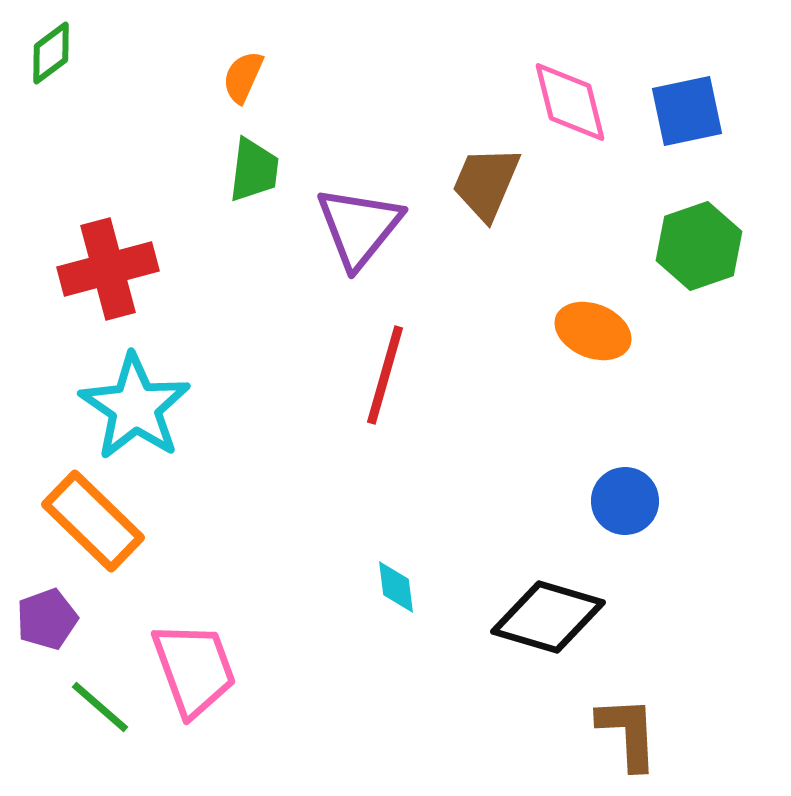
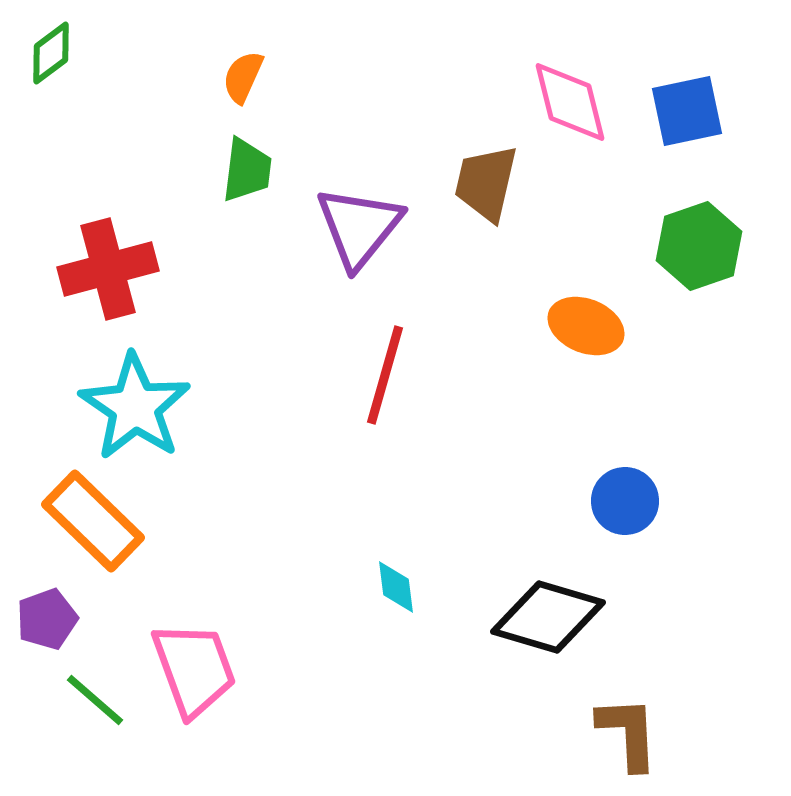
green trapezoid: moved 7 px left
brown trapezoid: rotated 10 degrees counterclockwise
orange ellipse: moved 7 px left, 5 px up
green line: moved 5 px left, 7 px up
